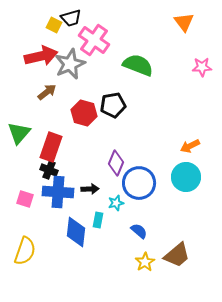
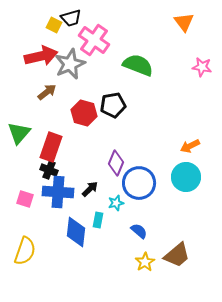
pink star: rotated 12 degrees clockwise
black arrow: rotated 42 degrees counterclockwise
